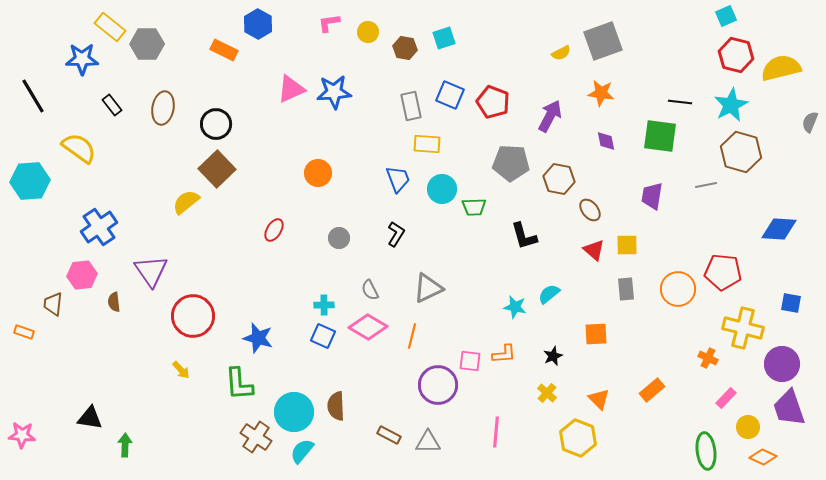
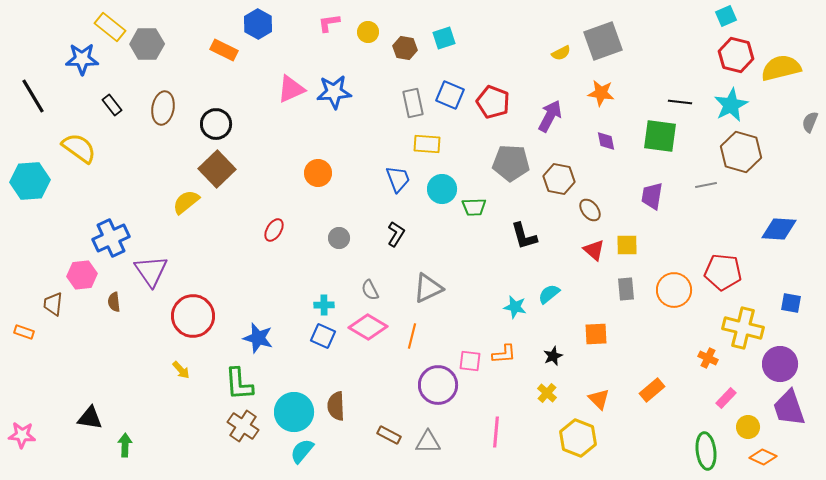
gray rectangle at (411, 106): moved 2 px right, 3 px up
blue cross at (99, 227): moved 12 px right, 11 px down; rotated 9 degrees clockwise
orange circle at (678, 289): moved 4 px left, 1 px down
purple circle at (782, 364): moved 2 px left
brown cross at (256, 437): moved 13 px left, 11 px up
